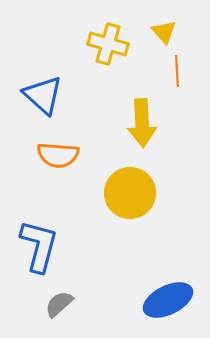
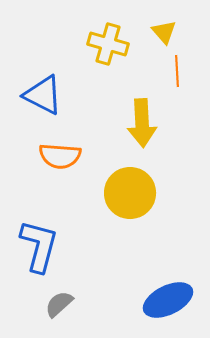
blue triangle: rotated 15 degrees counterclockwise
orange semicircle: moved 2 px right, 1 px down
